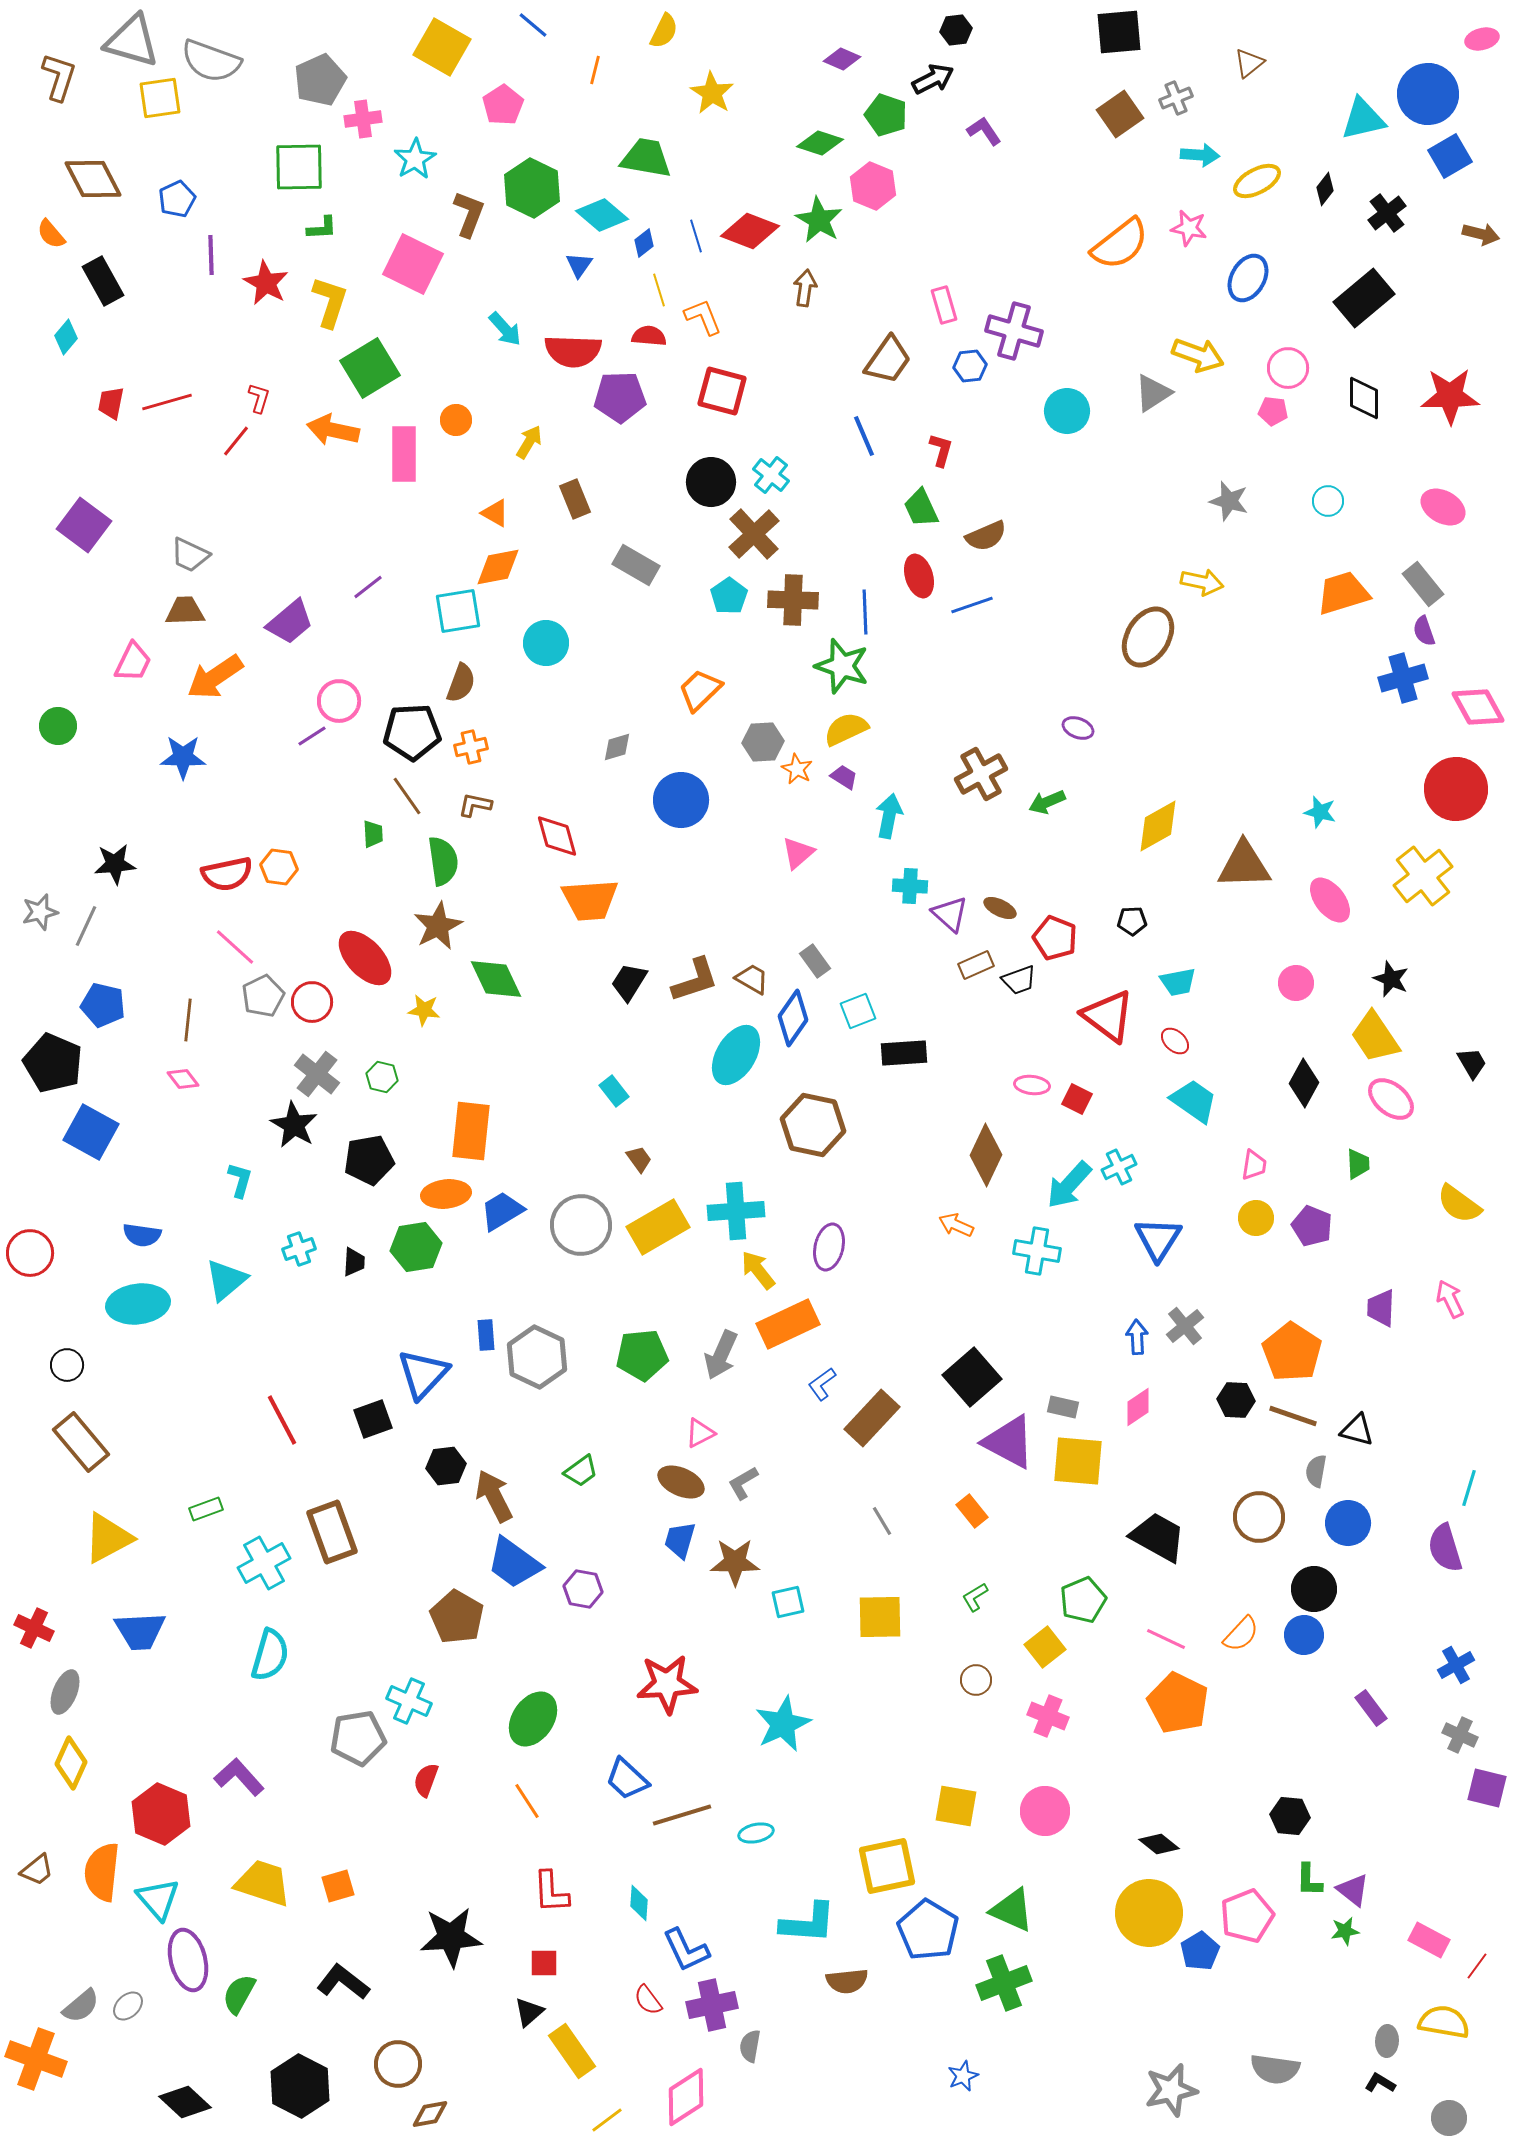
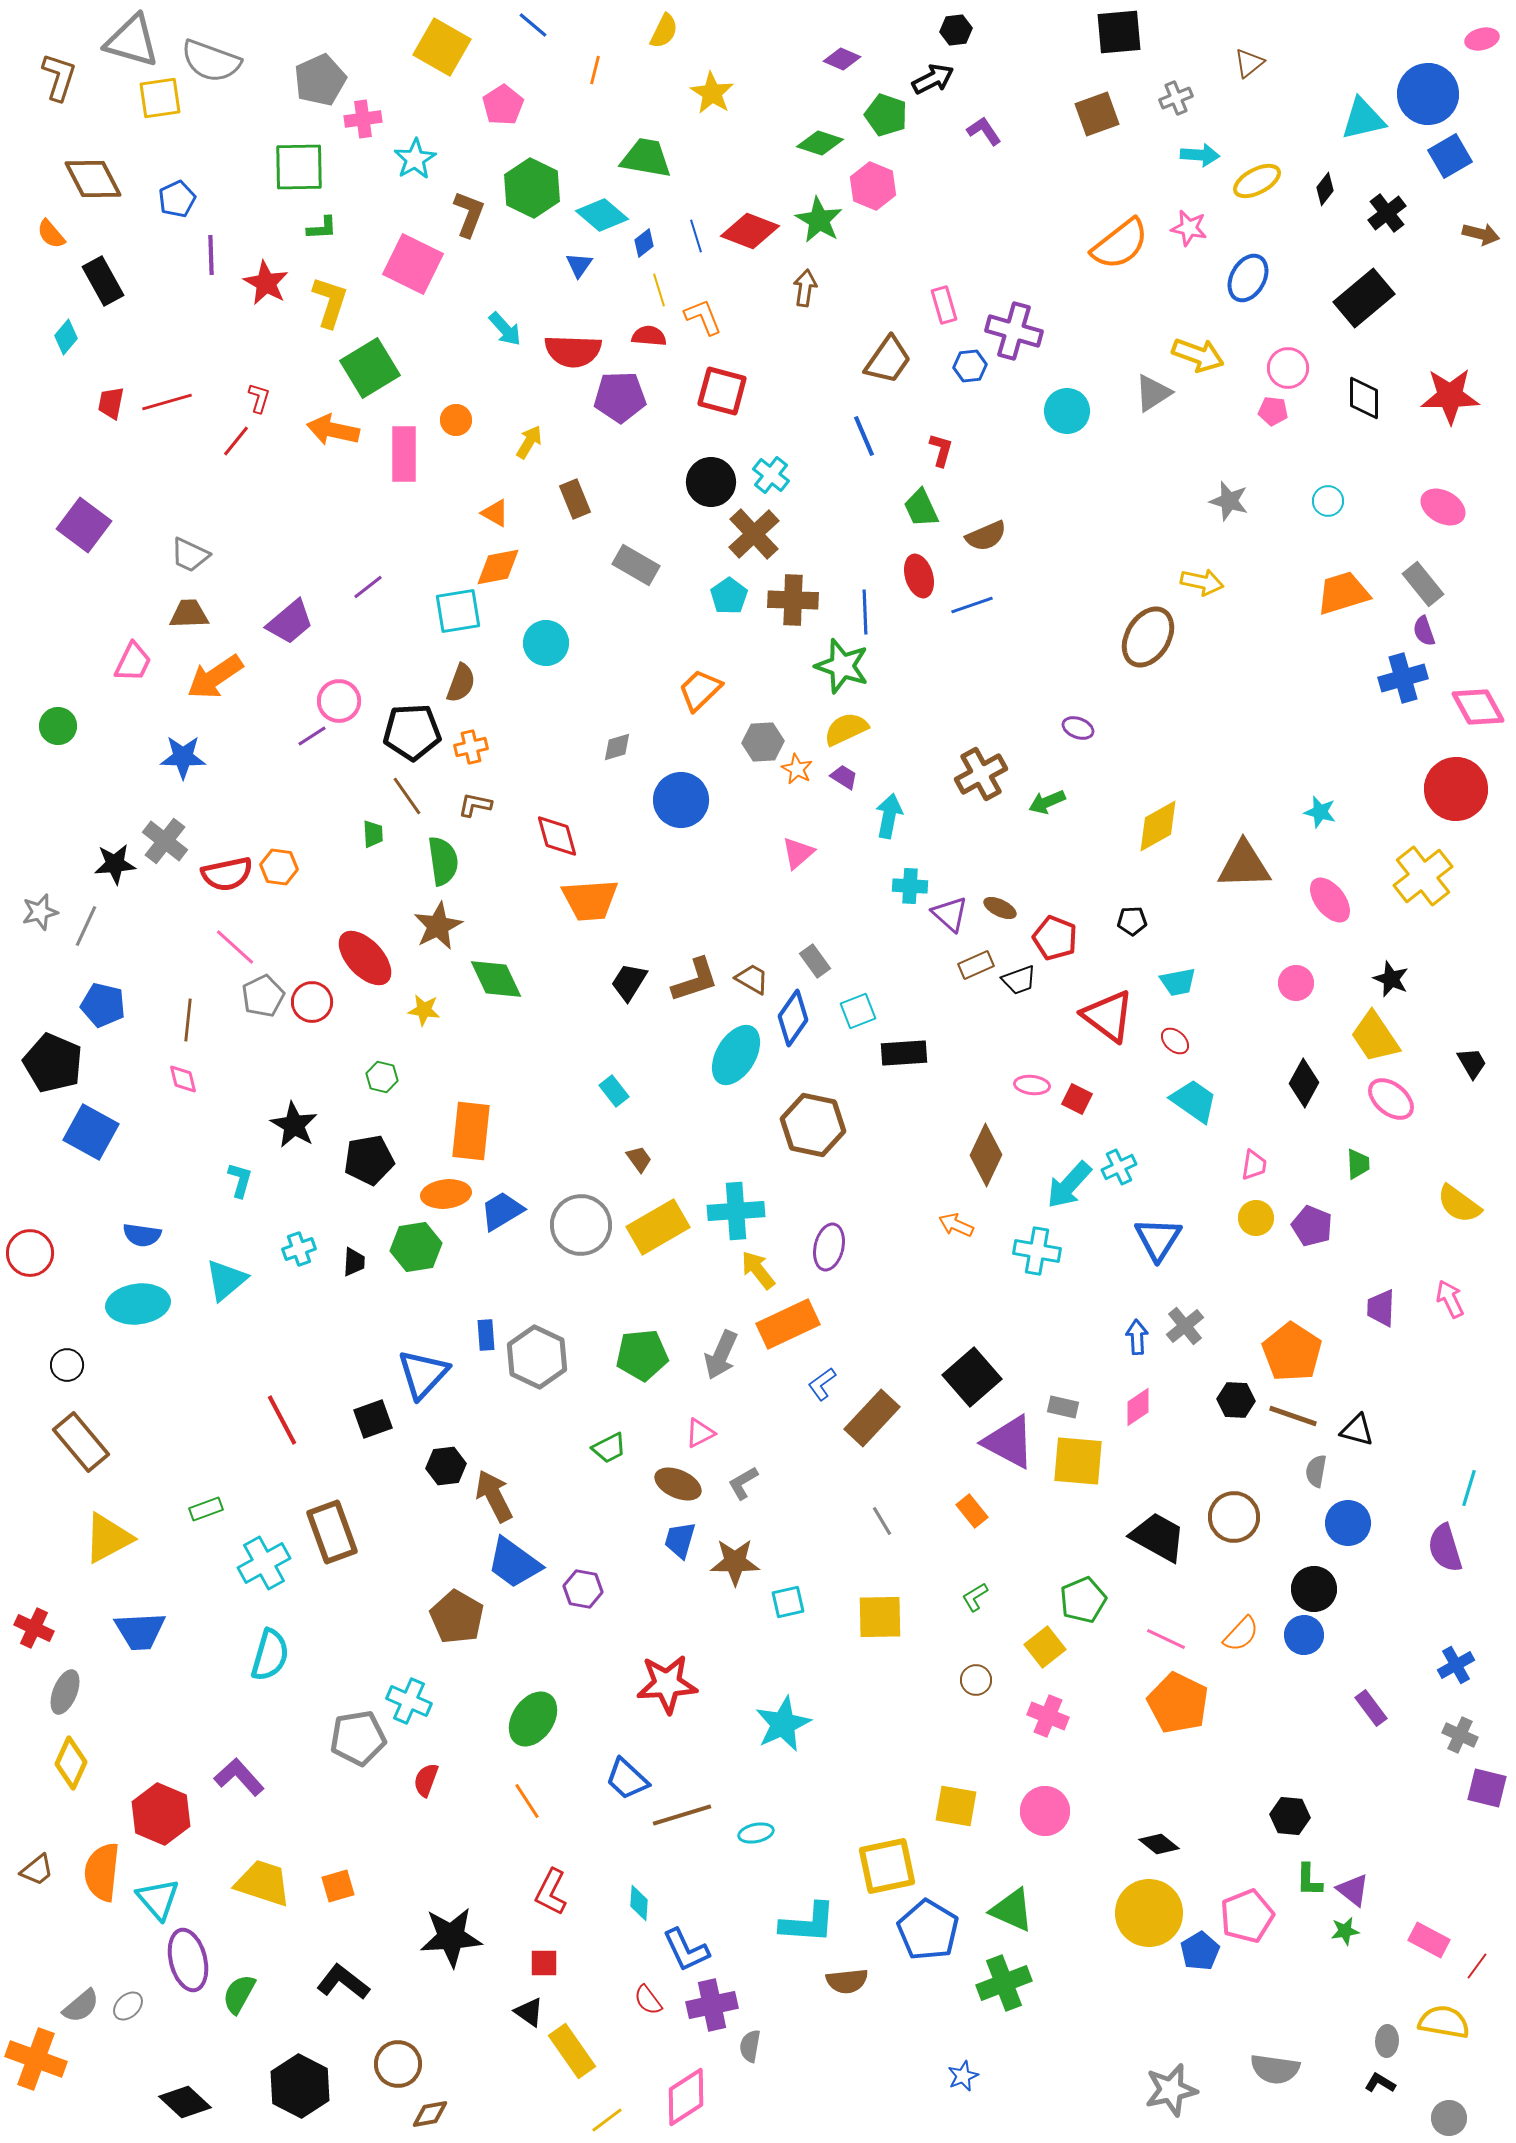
brown square at (1120, 114): moved 23 px left; rotated 15 degrees clockwise
brown trapezoid at (185, 611): moved 4 px right, 3 px down
gray cross at (317, 1074): moved 152 px left, 233 px up
pink diamond at (183, 1079): rotated 24 degrees clockwise
green trapezoid at (581, 1471): moved 28 px right, 23 px up; rotated 9 degrees clockwise
brown ellipse at (681, 1482): moved 3 px left, 2 px down
brown circle at (1259, 1517): moved 25 px left
red L-shape at (551, 1892): rotated 30 degrees clockwise
black triangle at (529, 2012): rotated 44 degrees counterclockwise
